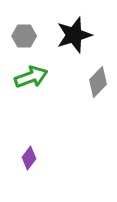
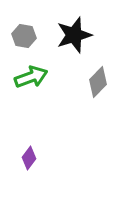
gray hexagon: rotated 10 degrees clockwise
